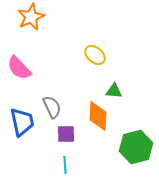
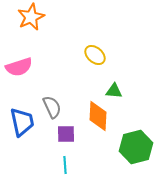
pink semicircle: moved 1 px up; rotated 64 degrees counterclockwise
